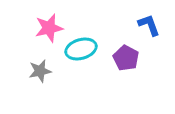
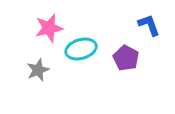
gray star: moved 2 px left, 1 px up; rotated 10 degrees counterclockwise
